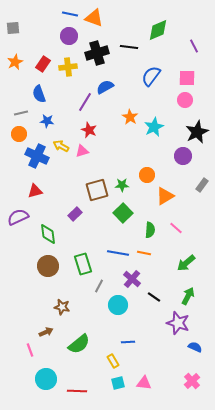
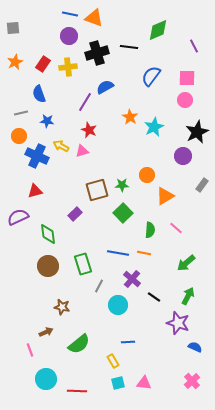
orange circle at (19, 134): moved 2 px down
